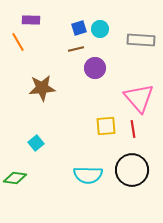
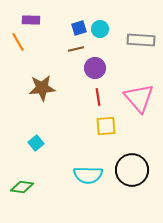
red line: moved 35 px left, 32 px up
green diamond: moved 7 px right, 9 px down
